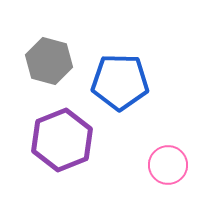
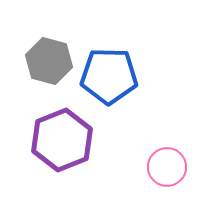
blue pentagon: moved 11 px left, 6 px up
pink circle: moved 1 px left, 2 px down
